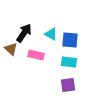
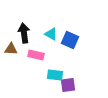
black arrow: rotated 42 degrees counterclockwise
blue square: rotated 18 degrees clockwise
brown triangle: rotated 40 degrees counterclockwise
cyan rectangle: moved 14 px left, 13 px down
